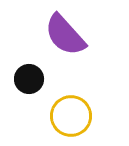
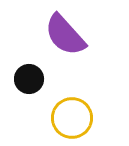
yellow circle: moved 1 px right, 2 px down
